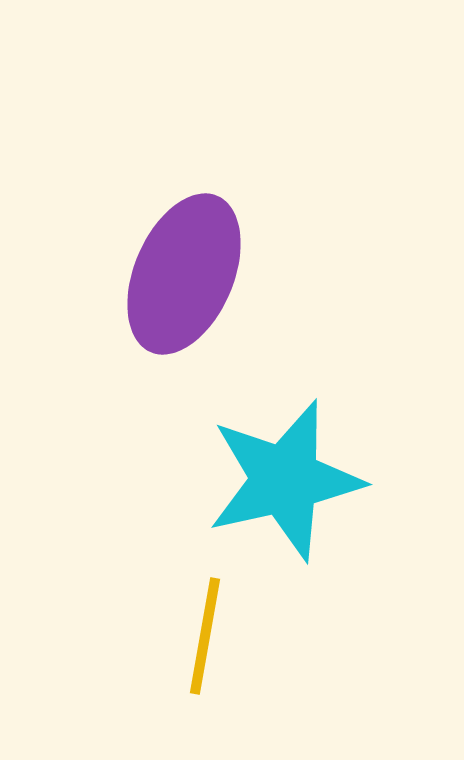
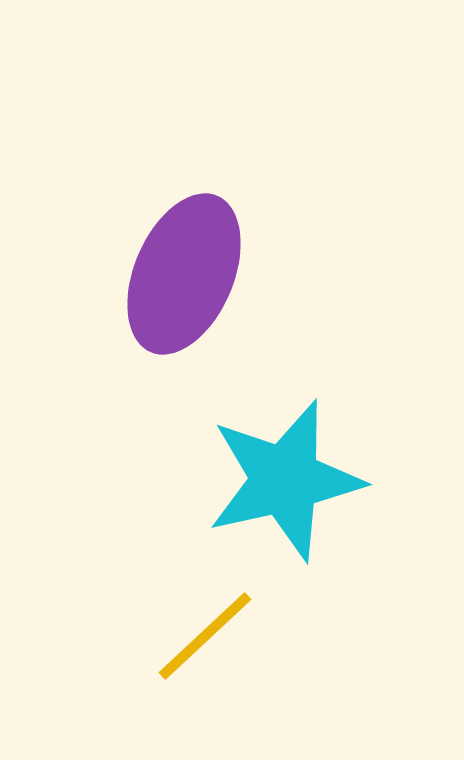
yellow line: rotated 37 degrees clockwise
